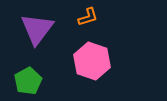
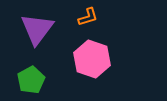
pink hexagon: moved 2 px up
green pentagon: moved 3 px right, 1 px up
